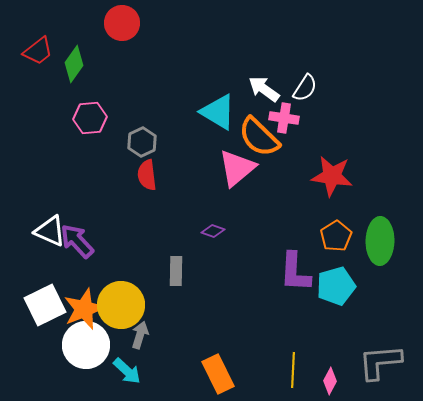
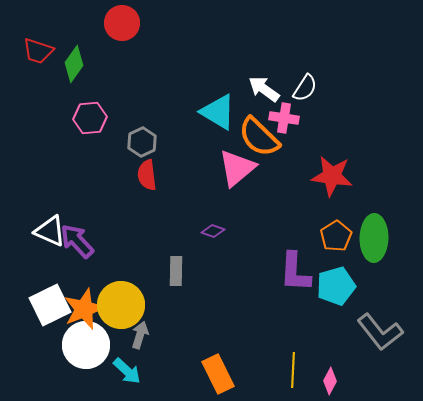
red trapezoid: rotated 56 degrees clockwise
green ellipse: moved 6 px left, 3 px up
white square: moved 5 px right
gray L-shape: moved 30 px up; rotated 123 degrees counterclockwise
